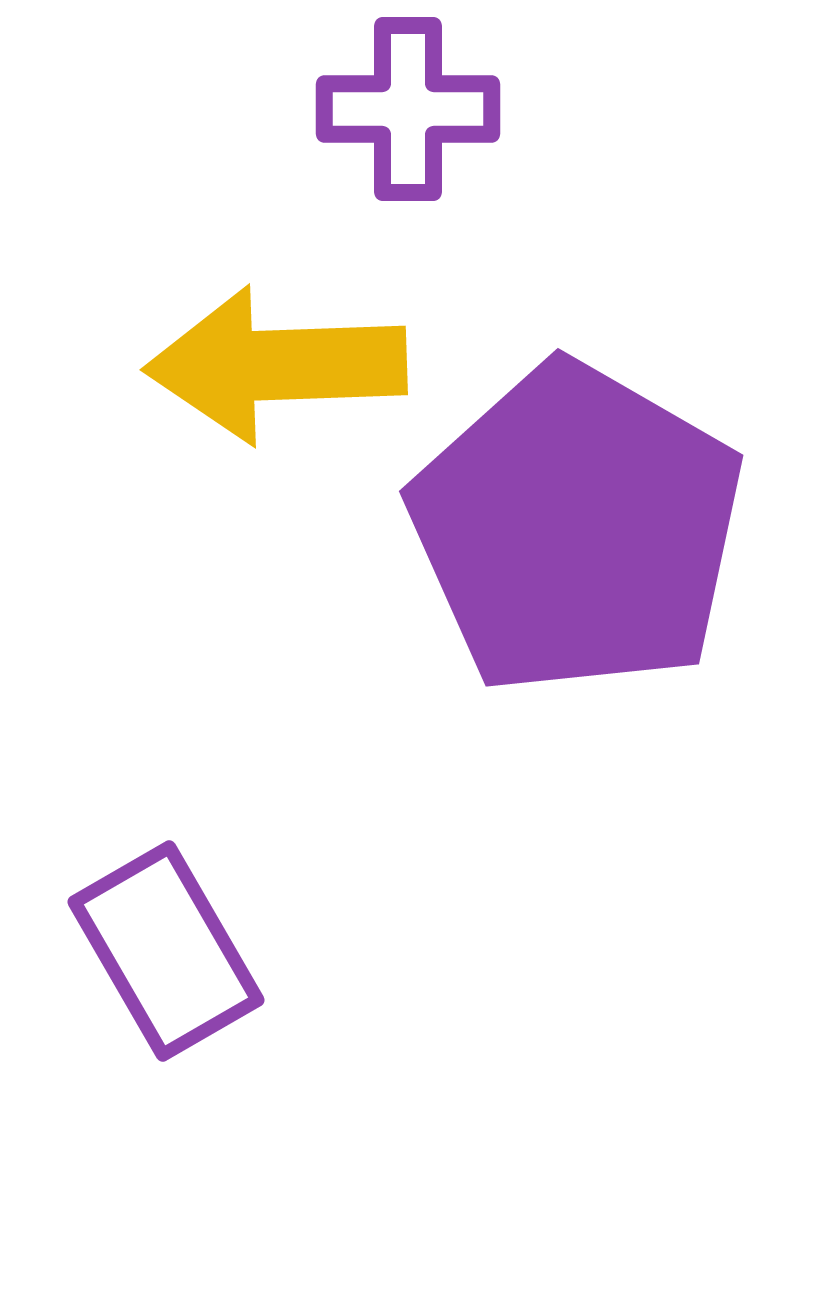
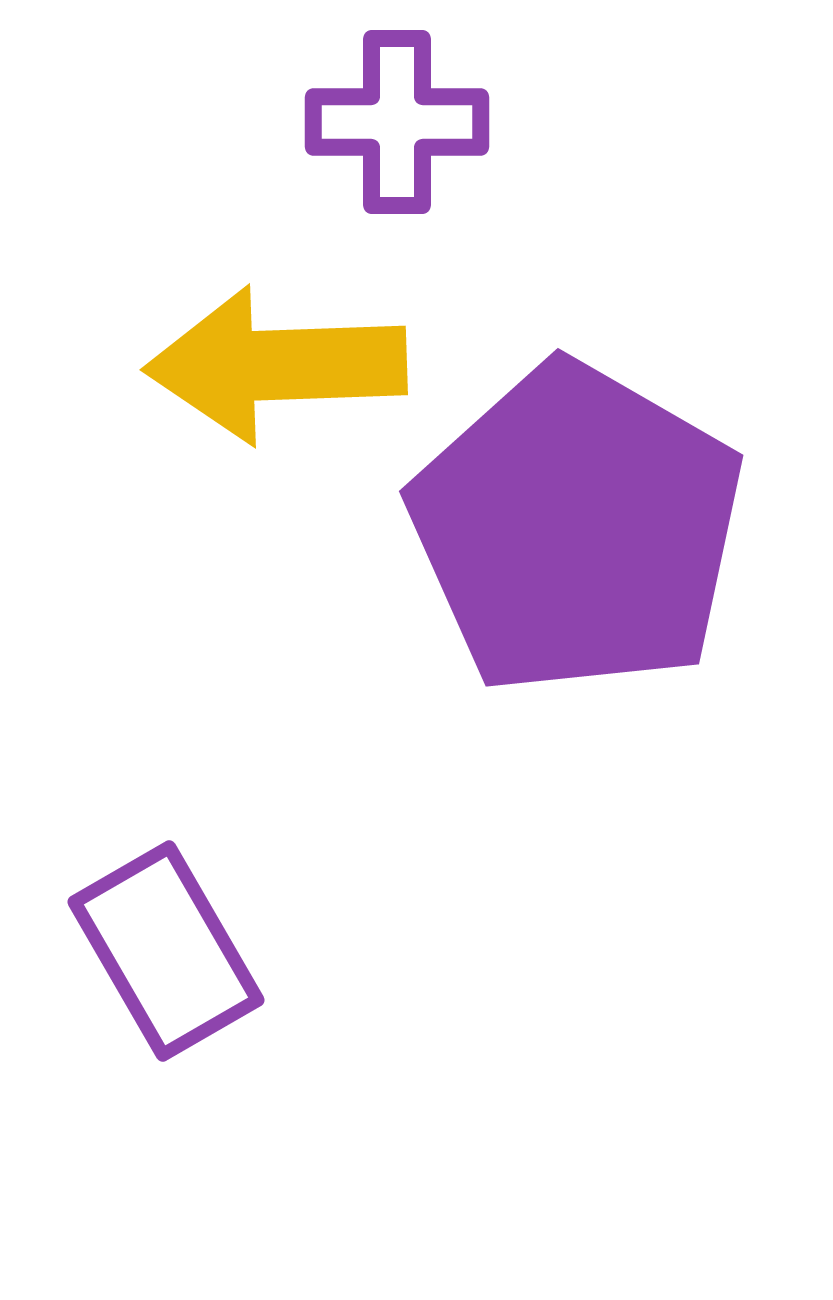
purple cross: moved 11 px left, 13 px down
